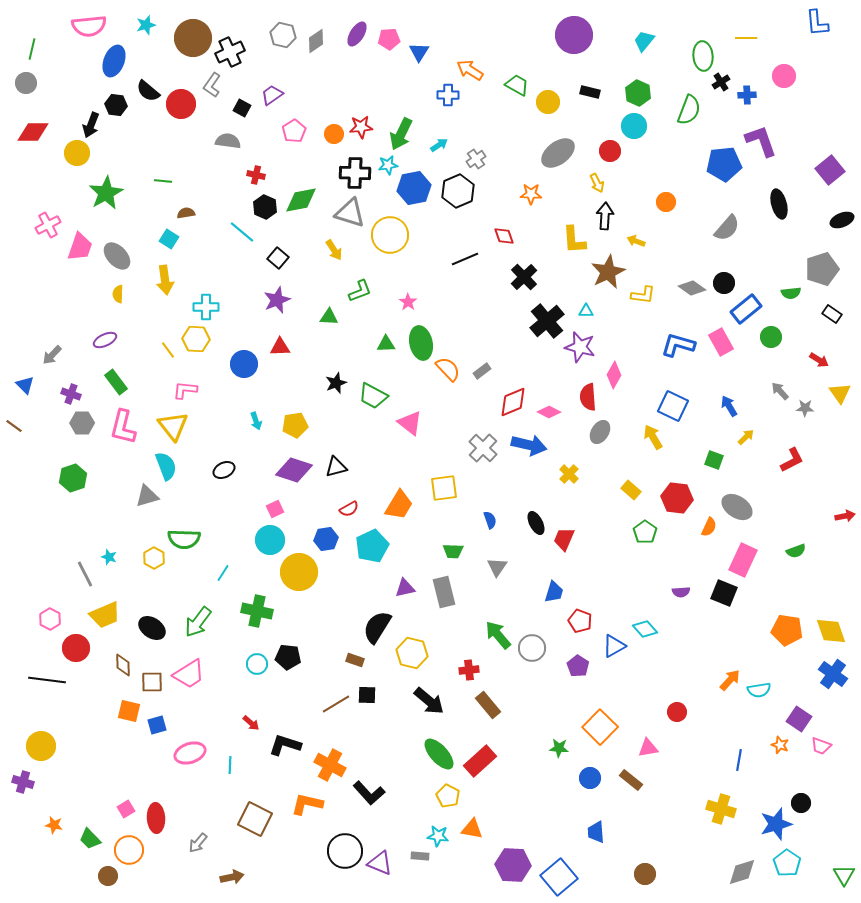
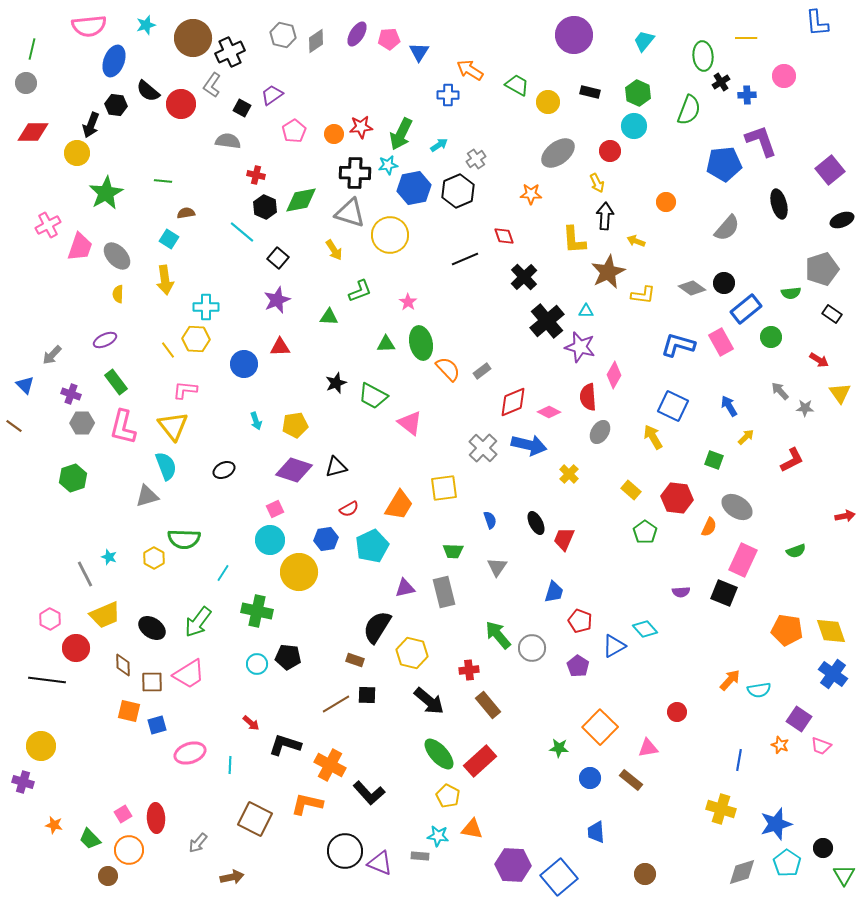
black circle at (801, 803): moved 22 px right, 45 px down
pink square at (126, 809): moved 3 px left, 5 px down
